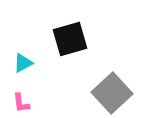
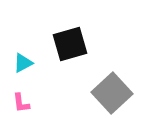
black square: moved 5 px down
